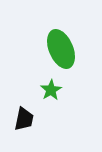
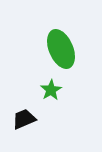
black trapezoid: rotated 125 degrees counterclockwise
